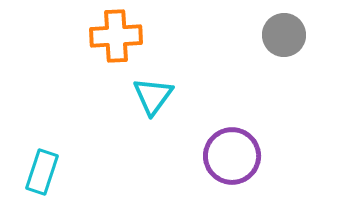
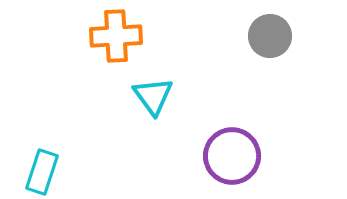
gray circle: moved 14 px left, 1 px down
cyan triangle: rotated 12 degrees counterclockwise
